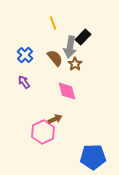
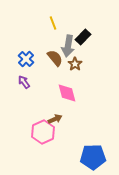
gray arrow: moved 2 px left, 1 px up
blue cross: moved 1 px right, 4 px down
pink diamond: moved 2 px down
